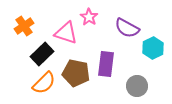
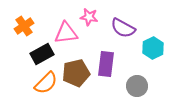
pink star: rotated 24 degrees counterclockwise
purple semicircle: moved 4 px left
pink triangle: rotated 25 degrees counterclockwise
black rectangle: rotated 15 degrees clockwise
brown pentagon: rotated 24 degrees counterclockwise
orange semicircle: moved 2 px right
